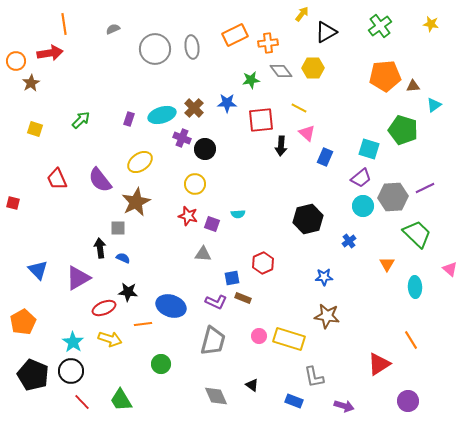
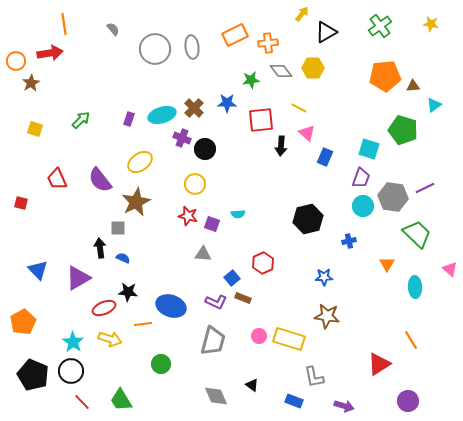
gray semicircle at (113, 29): rotated 72 degrees clockwise
purple trapezoid at (361, 178): rotated 30 degrees counterclockwise
gray hexagon at (393, 197): rotated 12 degrees clockwise
red square at (13, 203): moved 8 px right
blue cross at (349, 241): rotated 24 degrees clockwise
blue square at (232, 278): rotated 28 degrees counterclockwise
